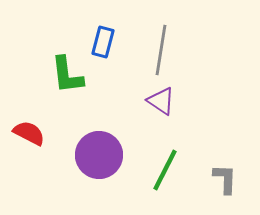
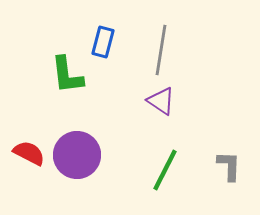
red semicircle: moved 20 px down
purple circle: moved 22 px left
gray L-shape: moved 4 px right, 13 px up
